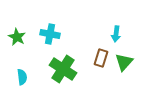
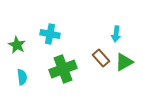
green star: moved 8 px down
brown rectangle: rotated 60 degrees counterclockwise
green triangle: rotated 18 degrees clockwise
green cross: rotated 36 degrees clockwise
